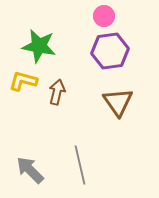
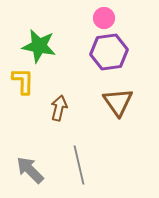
pink circle: moved 2 px down
purple hexagon: moved 1 px left, 1 px down
yellow L-shape: rotated 76 degrees clockwise
brown arrow: moved 2 px right, 16 px down
gray line: moved 1 px left
